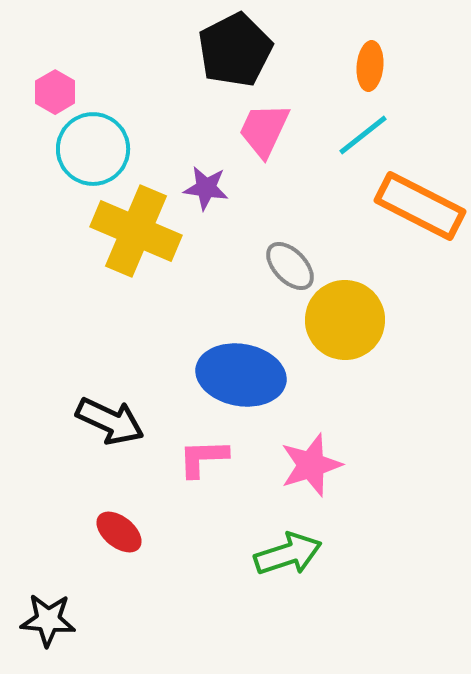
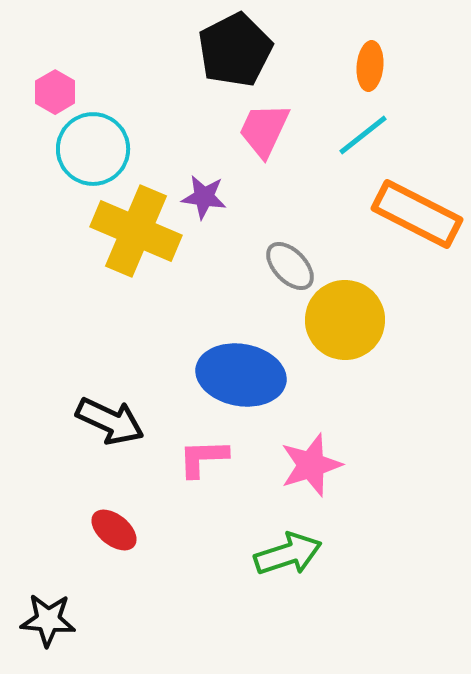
purple star: moved 2 px left, 9 px down
orange rectangle: moved 3 px left, 8 px down
red ellipse: moved 5 px left, 2 px up
